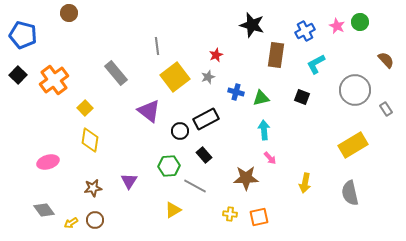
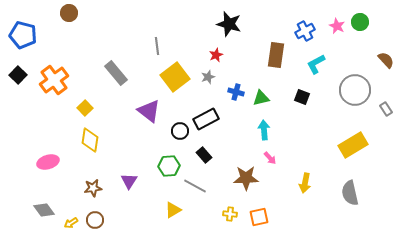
black star at (252, 25): moved 23 px left, 1 px up
